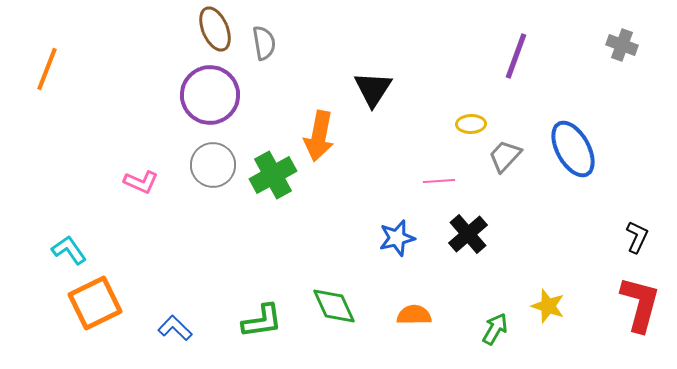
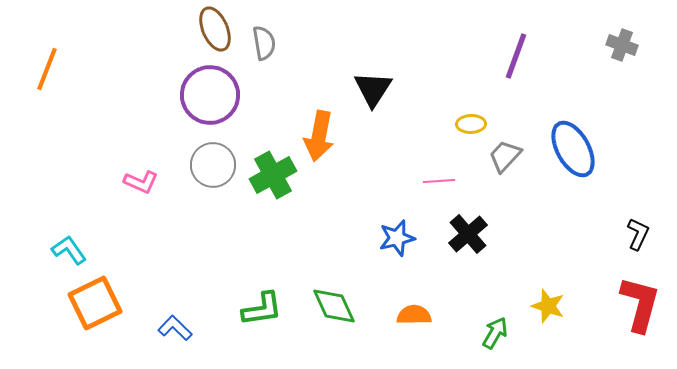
black L-shape: moved 1 px right, 3 px up
green L-shape: moved 12 px up
green arrow: moved 4 px down
